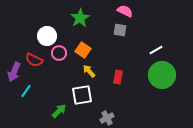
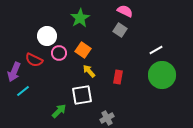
gray square: rotated 24 degrees clockwise
cyan line: moved 3 px left; rotated 16 degrees clockwise
